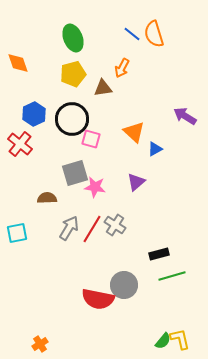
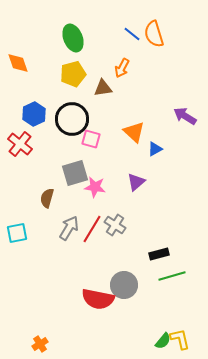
brown semicircle: rotated 72 degrees counterclockwise
